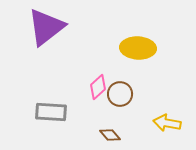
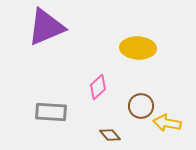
purple triangle: rotated 15 degrees clockwise
brown circle: moved 21 px right, 12 px down
